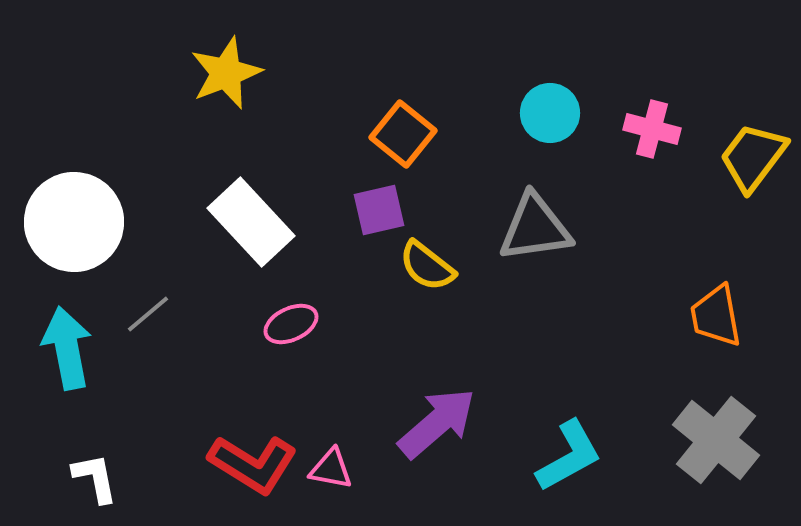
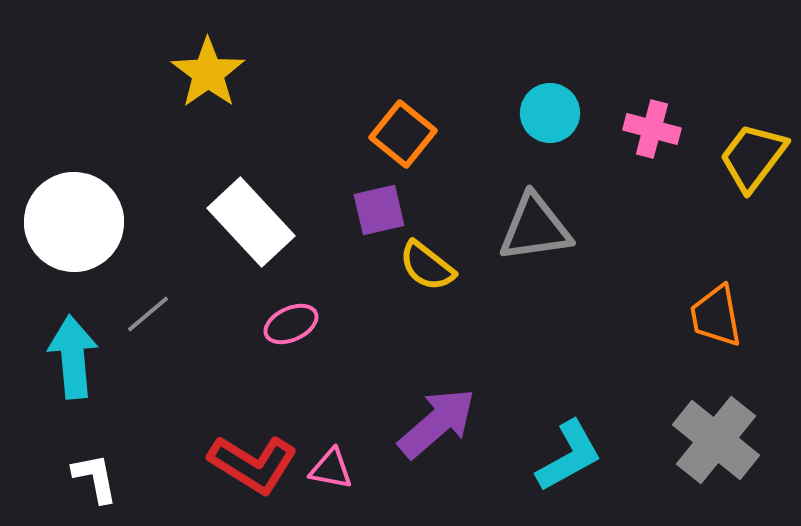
yellow star: moved 18 px left; rotated 14 degrees counterclockwise
cyan arrow: moved 6 px right, 9 px down; rotated 6 degrees clockwise
